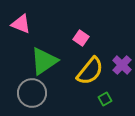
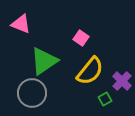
purple cross: moved 16 px down
